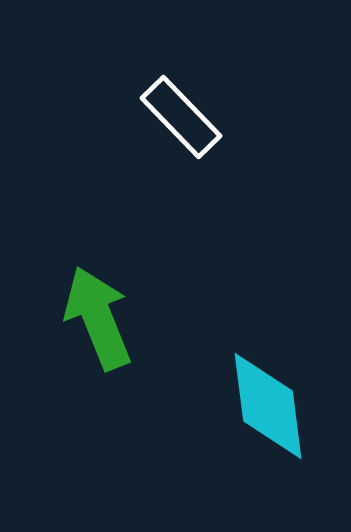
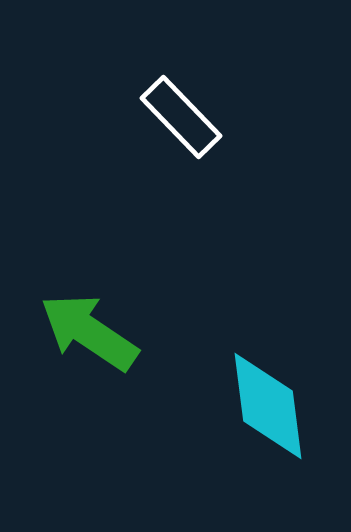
green arrow: moved 9 px left, 14 px down; rotated 34 degrees counterclockwise
